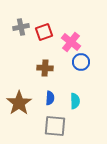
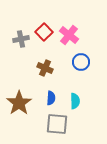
gray cross: moved 12 px down
red square: rotated 24 degrees counterclockwise
pink cross: moved 2 px left, 7 px up
brown cross: rotated 21 degrees clockwise
blue semicircle: moved 1 px right
gray square: moved 2 px right, 2 px up
